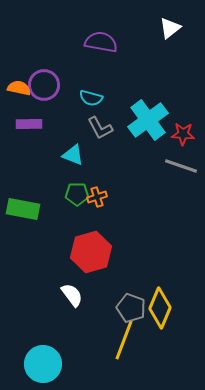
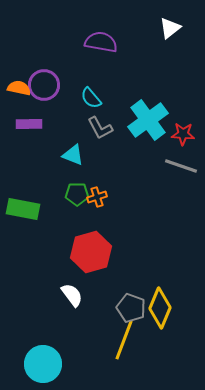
cyan semicircle: rotated 35 degrees clockwise
